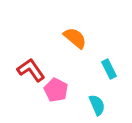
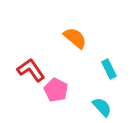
cyan semicircle: moved 5 px right, 2 px down; rotated 20 degrees counterclockwise
